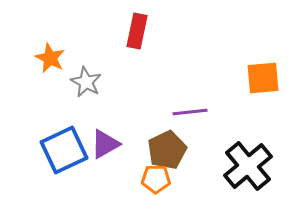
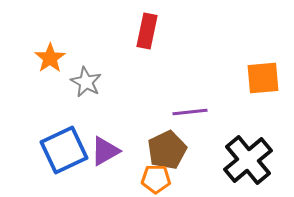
red rectangle: moved 10 px right
orange star: rotated 12 degrees clockwise
purple triangle: moved 7 px down
black cross: moved 6 px up
